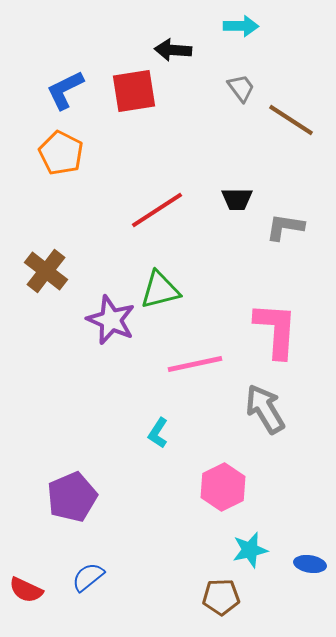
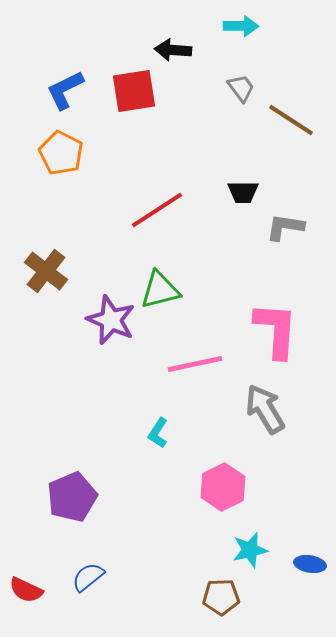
black trapezoid: moved 6 px right, 7 px up
